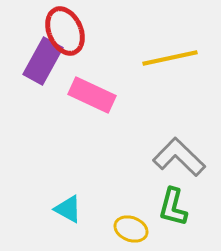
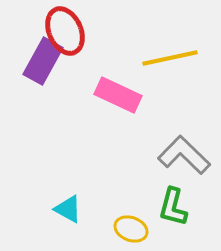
pink rectangle: moved 26 px right
gray L-shape: moved 5 px right, 2 px up
